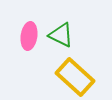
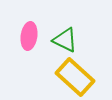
green triangle: moved 4 px right, 5 px down
